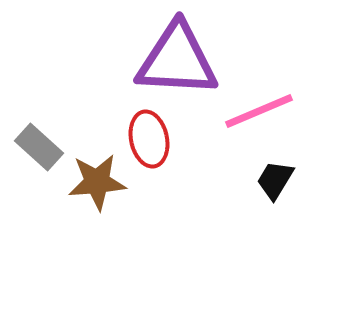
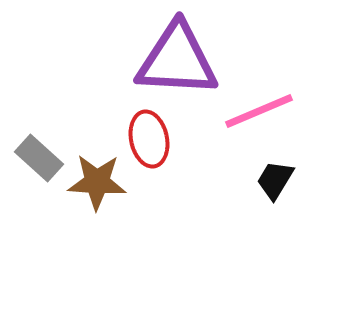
gray rectangle: moved 11 px down
brown star: rotated 8 degrees clockwise
